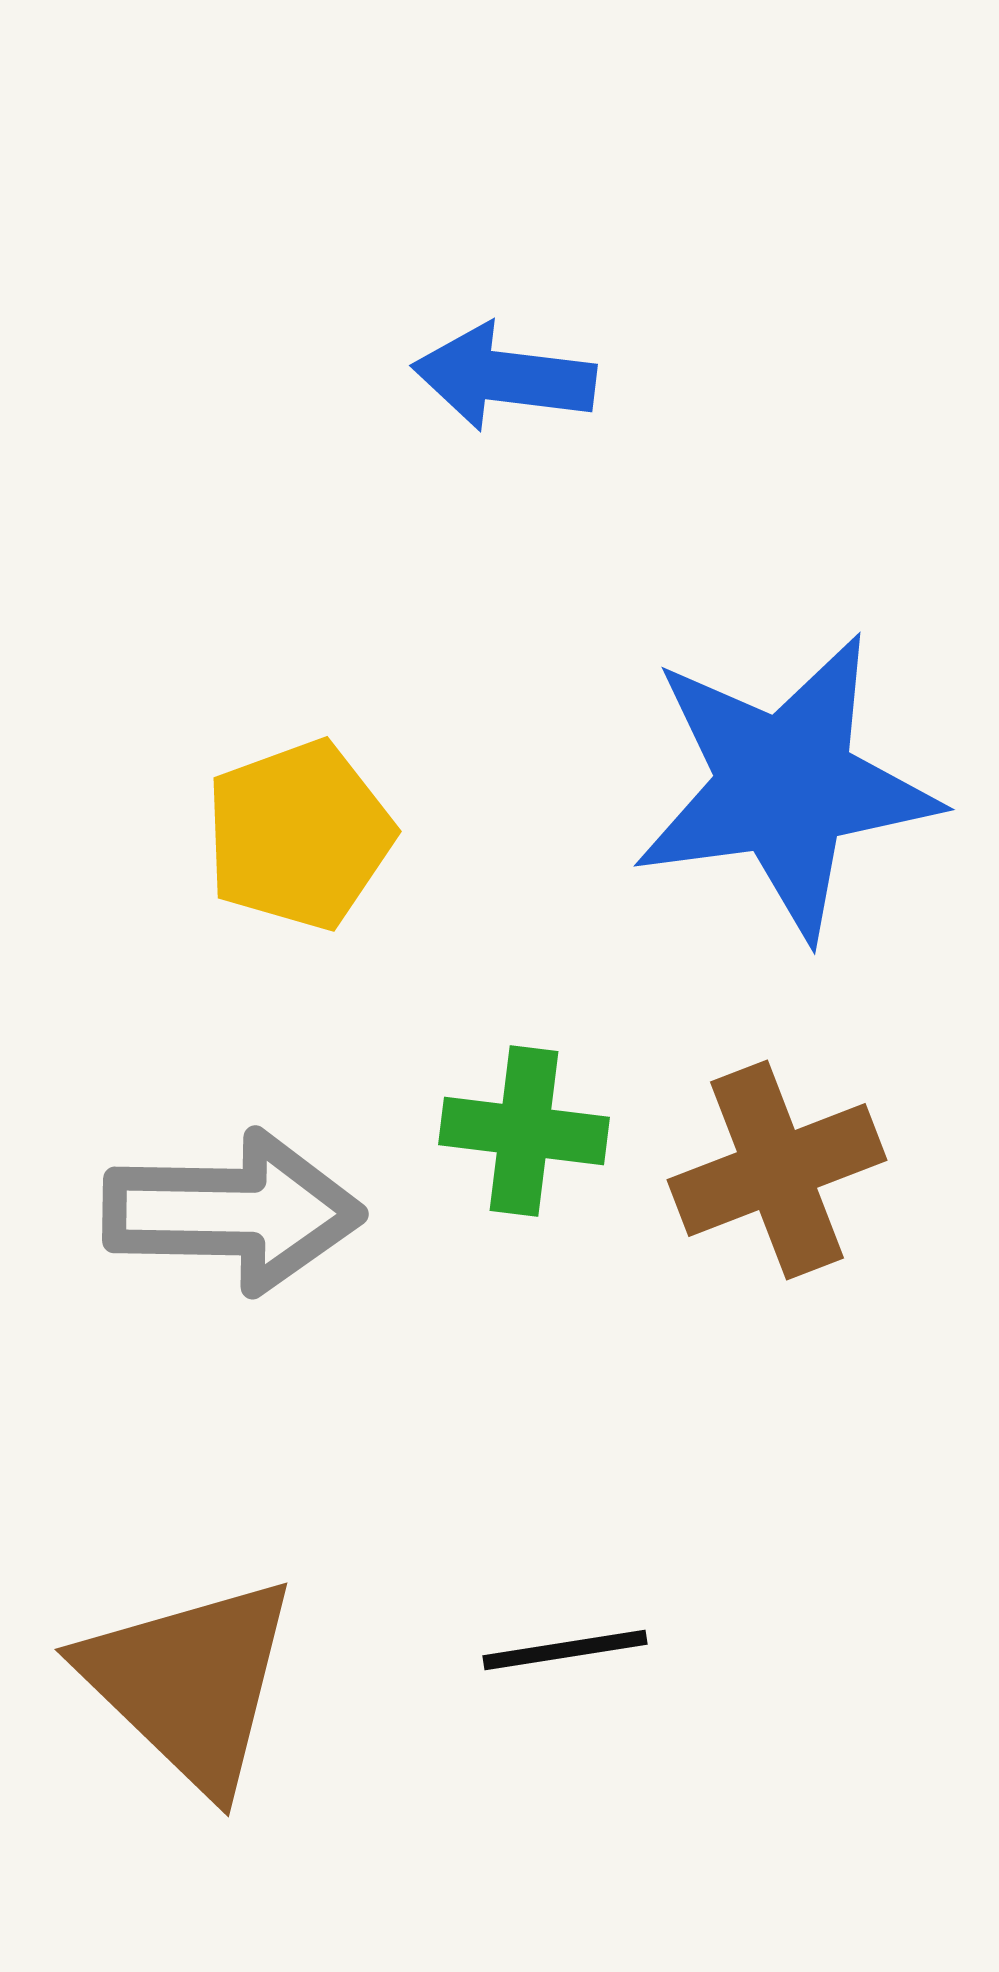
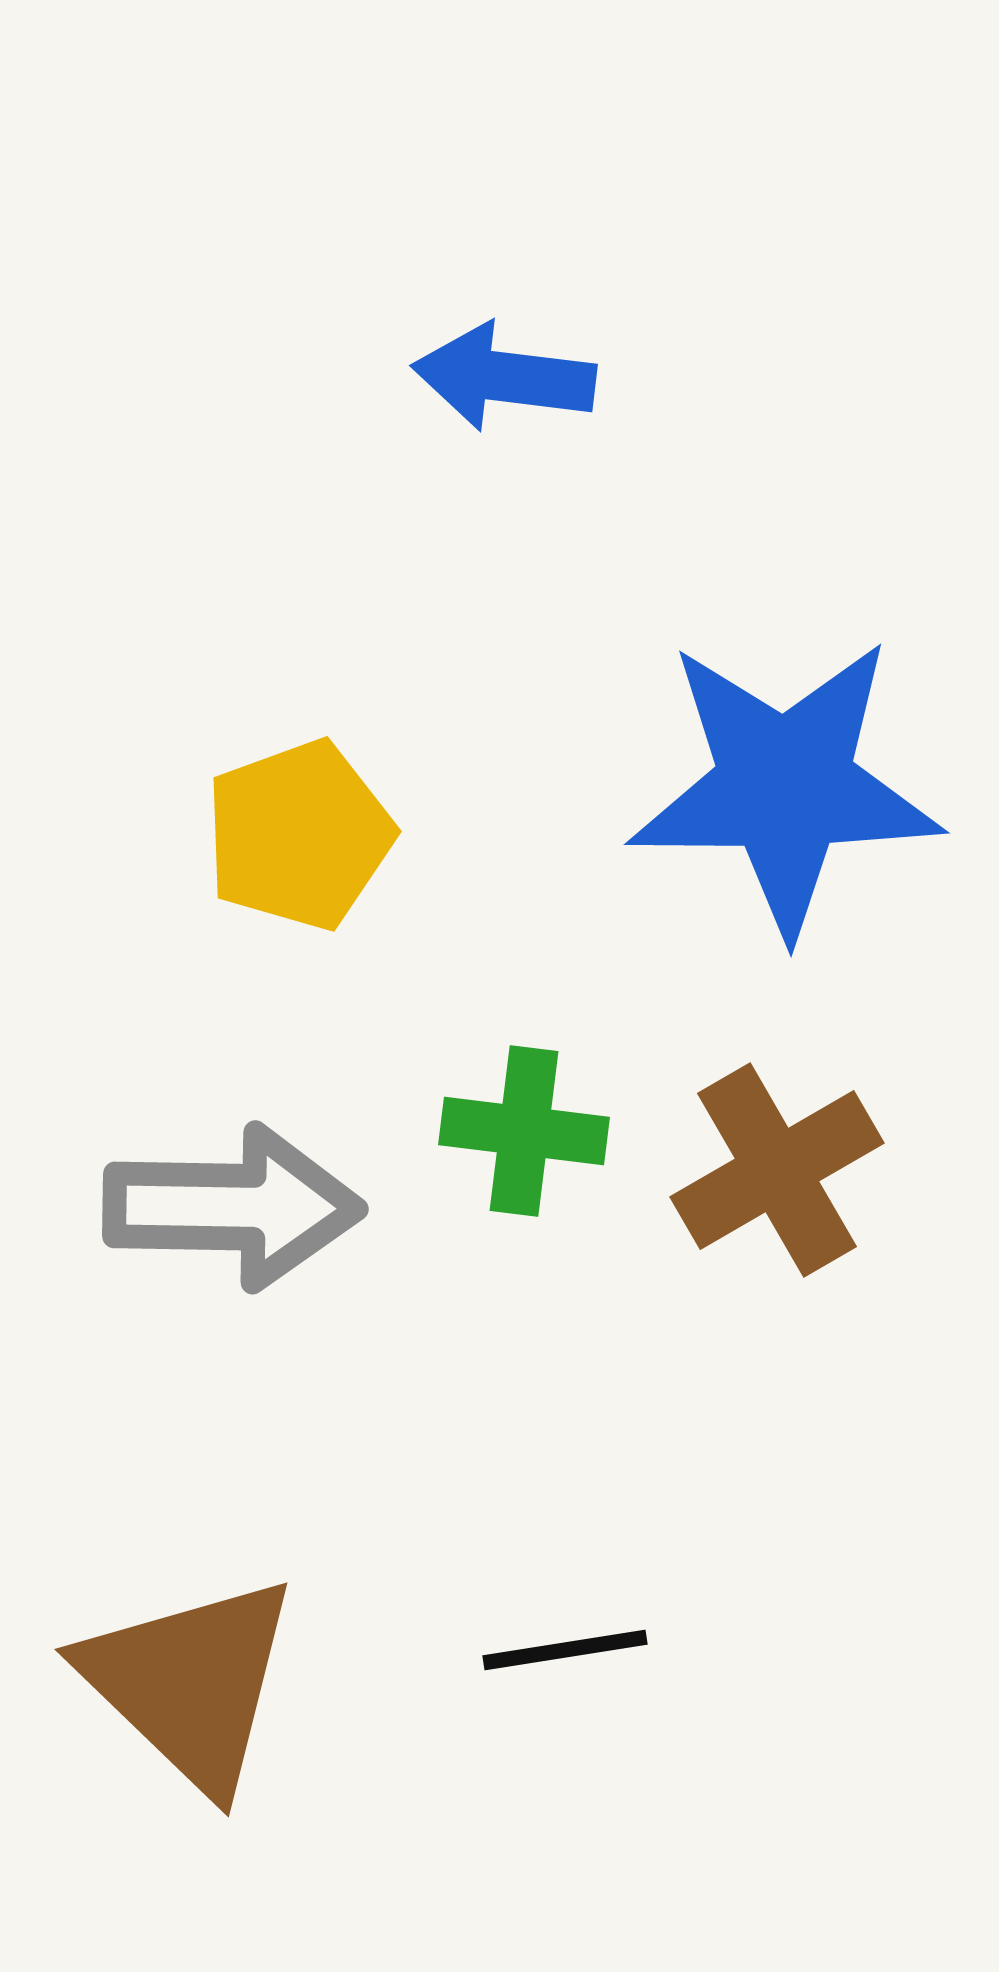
blue star: rotated 8 degrees clockwise
brown cross: rotated 9 degrees counterclockwise
gray arrow: moved 5 px up
